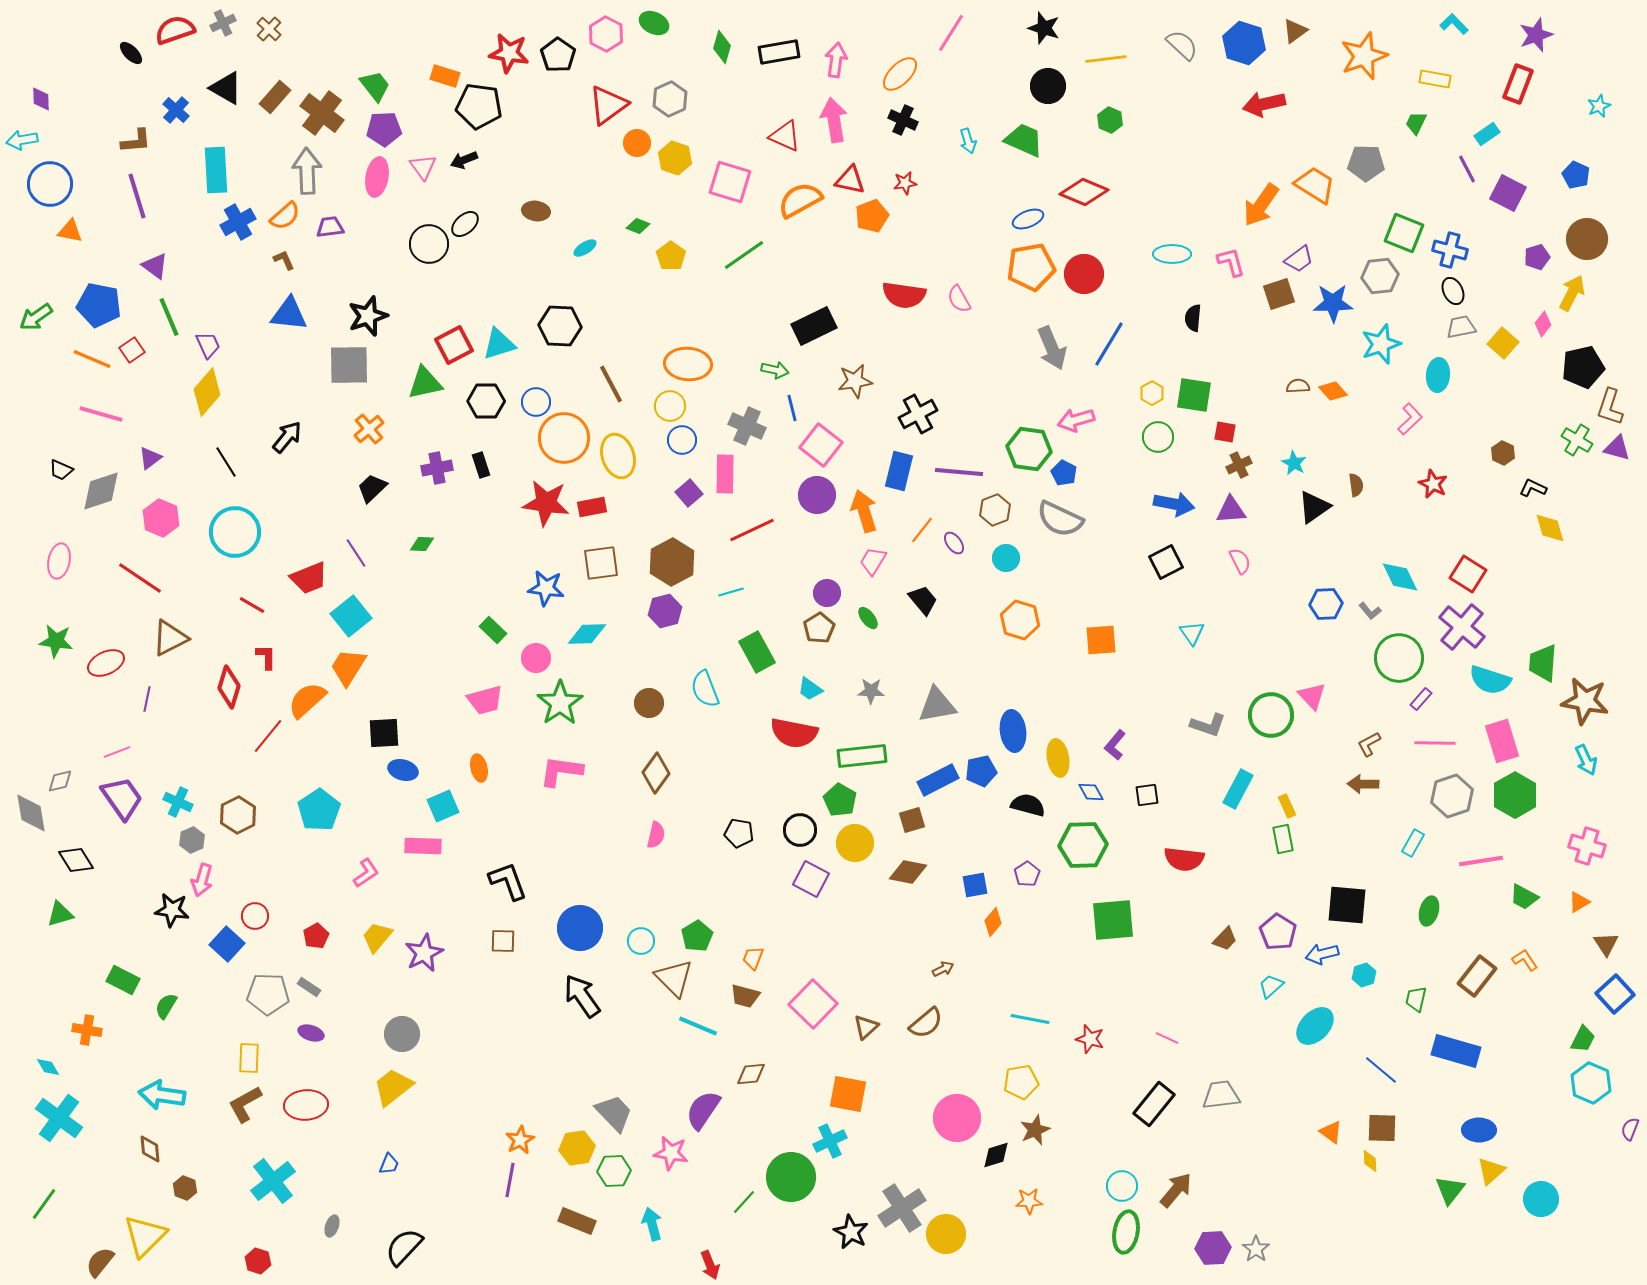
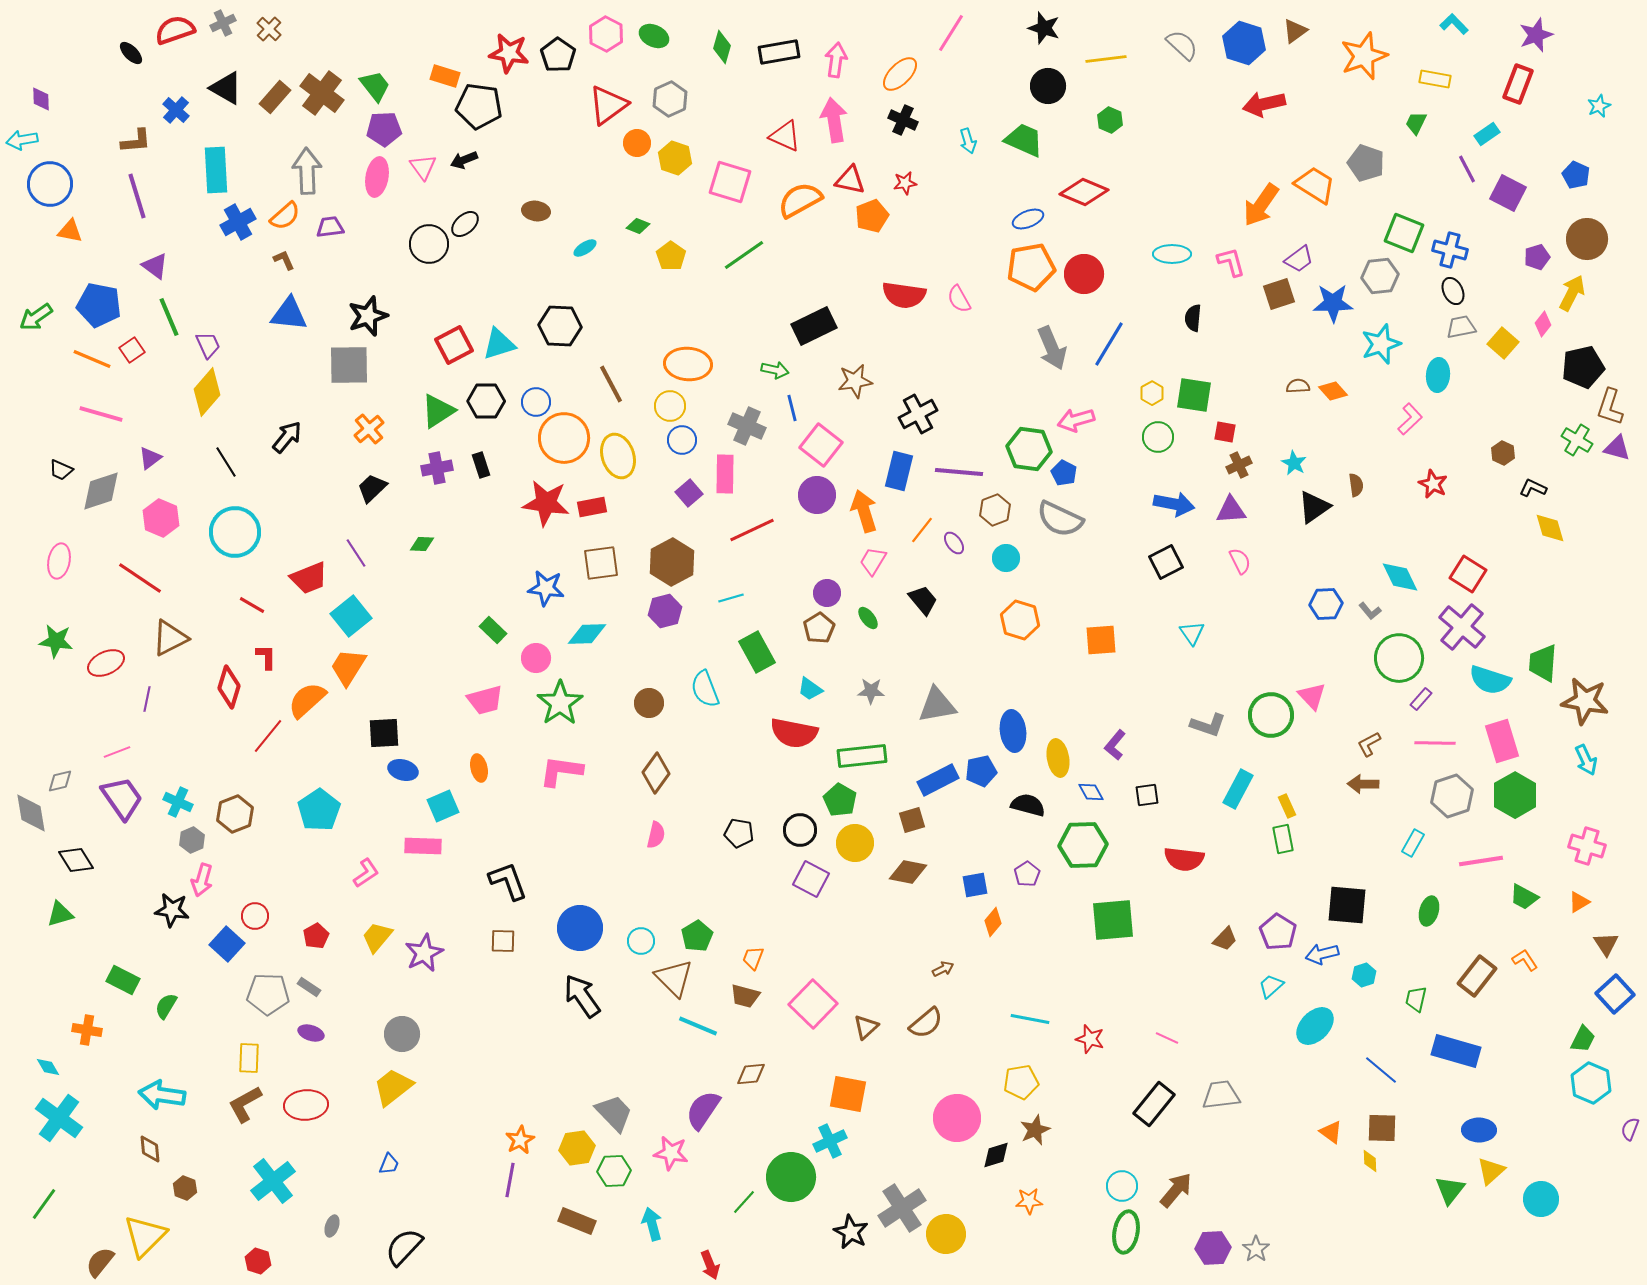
green ellipse at (654, 23): moved 13 px down
brown cross at (322, 113): moved 20 px up
gray pentagon at (1366, 163): rotated 18 degrees clockwise
green triangle at (425, 383): moved 13 px right, 28 px down; rotated 21 degrees counterclockwise
cyan line at (731, 592): moved 6 px down
brown hexagon at (238, 815): moved 3 px left, 1 px up; rotated 6 degrees clockwise
